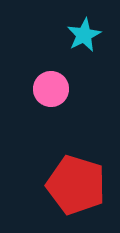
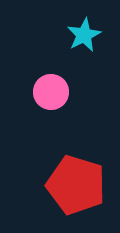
pink circle: moved 3 px down
